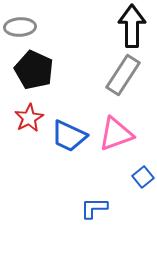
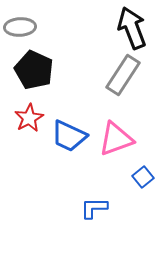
black arrow: moved 2 px down; rotated 21 degrees counterclockwise
pink triangle: moved 5 px down
